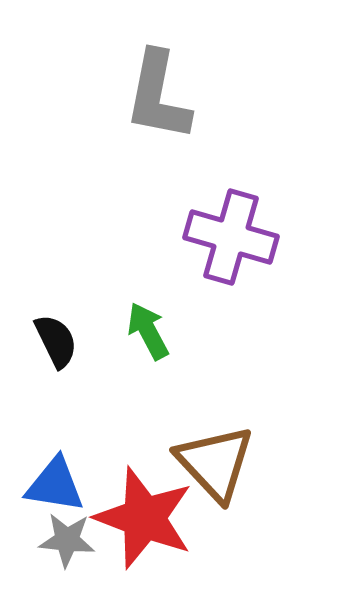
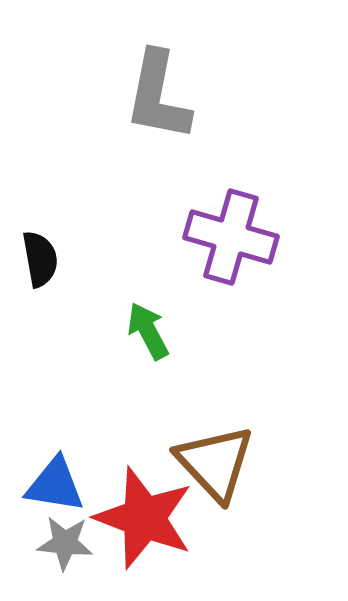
black semicircle: moved 16 px left, 82 px up; rotated 16 degrees clockwise
gray star: moved 2 px left, 3 px down
